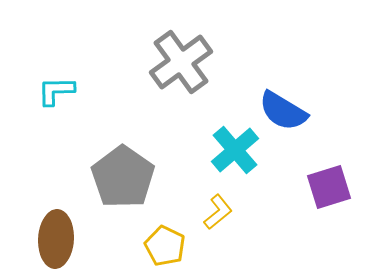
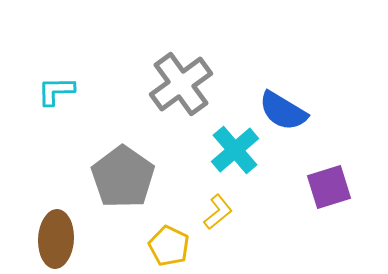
gray cross: moved 22 px down
yellow pentagon: moved 4 px right
